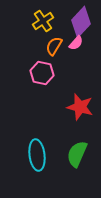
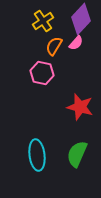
purple diamond: moved 3 px up
